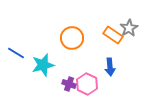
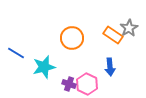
cyan star: moved 1 px right, 2 px down
